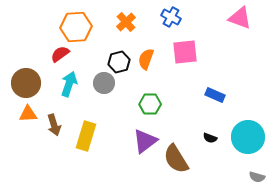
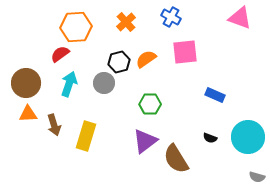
orange semicircle: rotated 35 degrees clockwise
